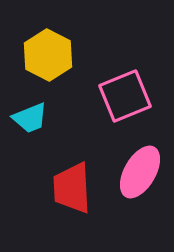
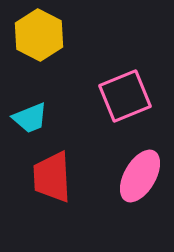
yellow hexagon: moved 9 px left, 20 px up
pink ellipse: moved 4 px down
red trapezoid: moved 20 px left, 11 px up
